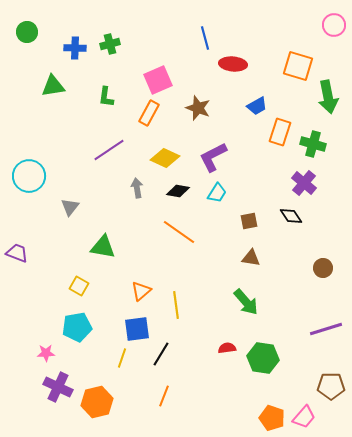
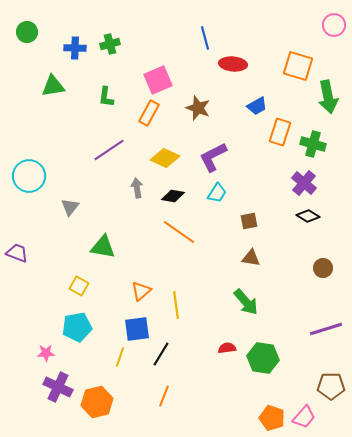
black diamond at (178, 191): moved 5 px left, 5 px down
black diamond at (291, 216): moved 17 px right; rotated 25 degrees counterclockwise
yellow line at (122, 358): moved 2 px left, 1 px up
